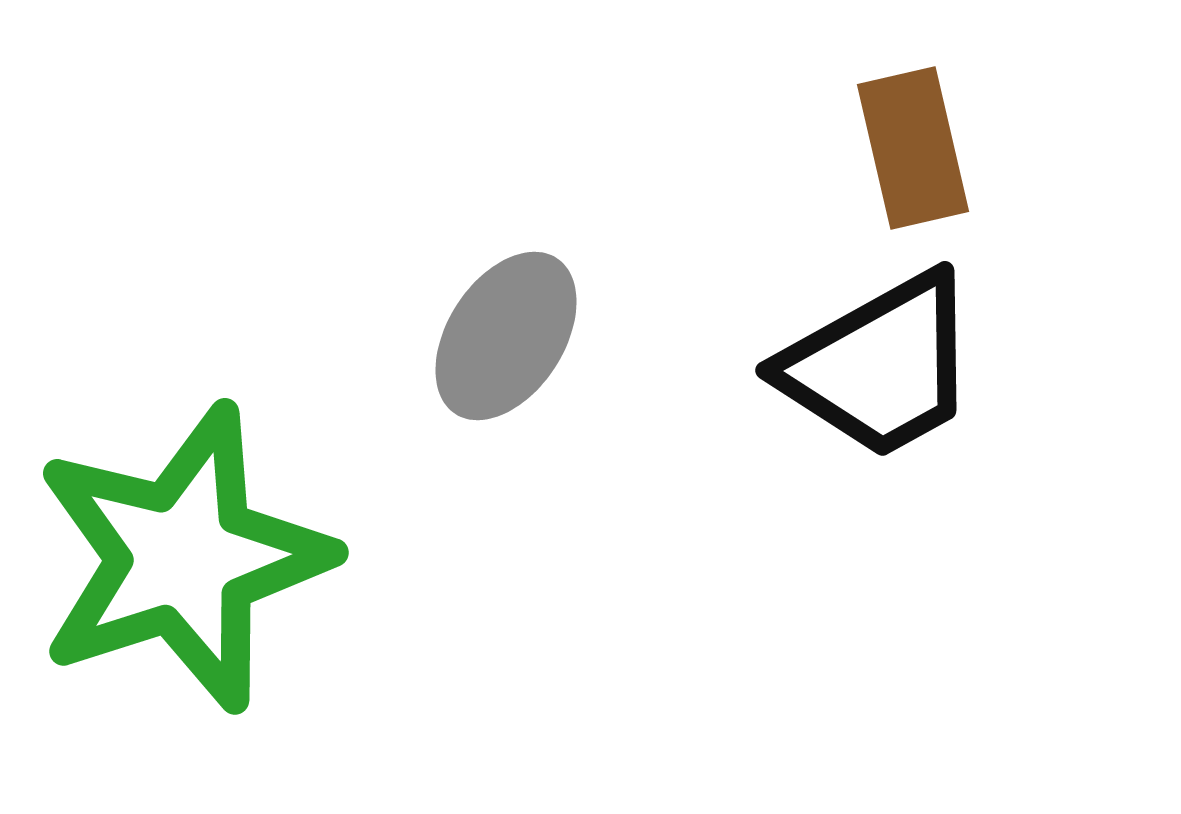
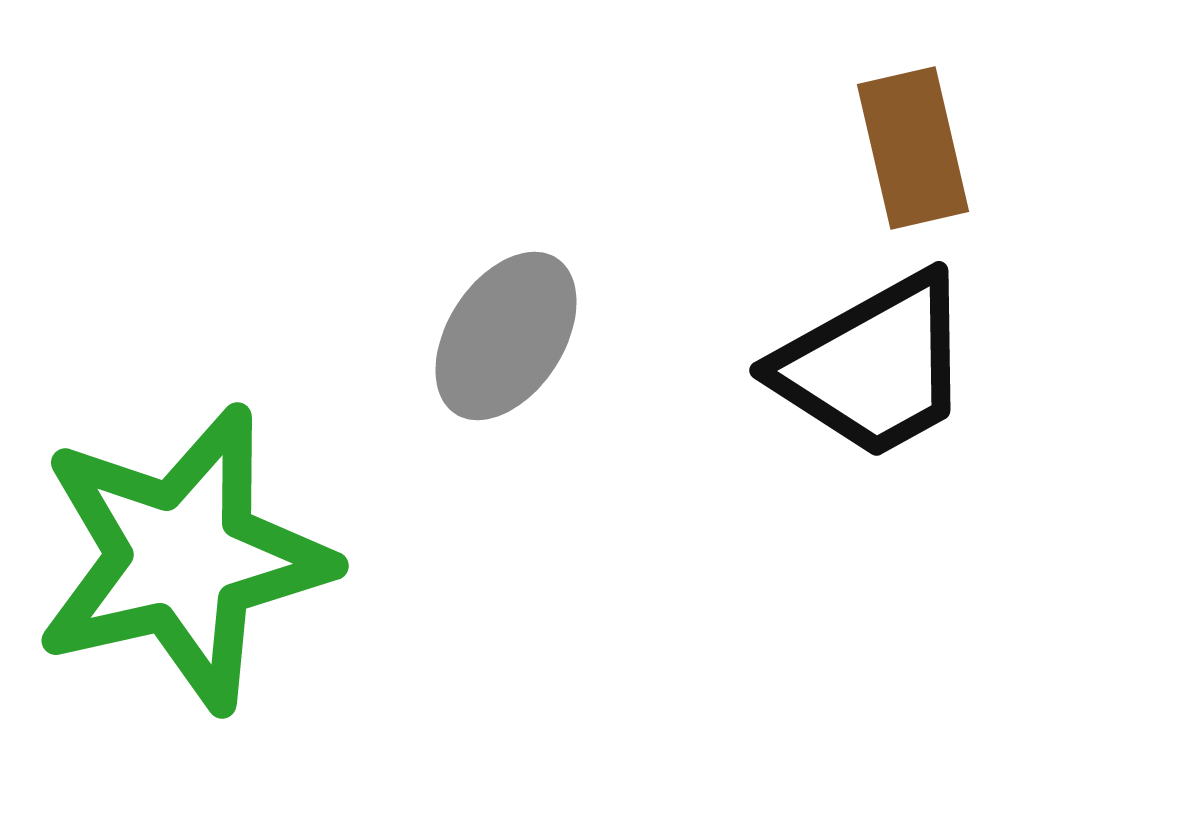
black trapezoid: moved 6 px left
green star: rotated 5 degrees clockwise
